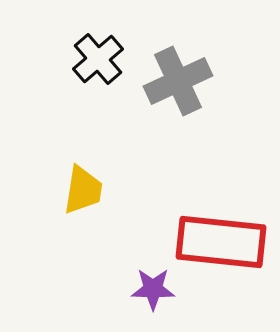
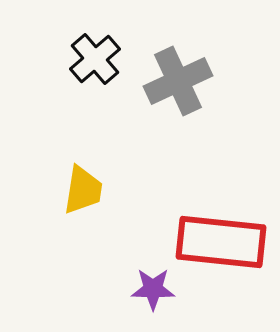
black cross: moved 3 px left
